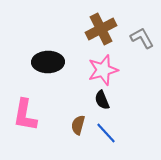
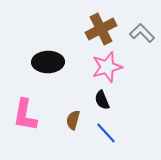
gray L-shape: moved 5 px up; rotated 15 degrees counterclockwise
pink star: moved 4 px right, 3 px up
brown semicircle: moved 5 px left, 5 px up
